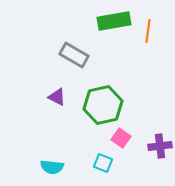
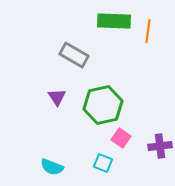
green rectangle: rotated 12 degrees clockwise
purple triangle: rotated 30 degrees clockwise
cyan semicircle: rotated 15 degrees clockwise
